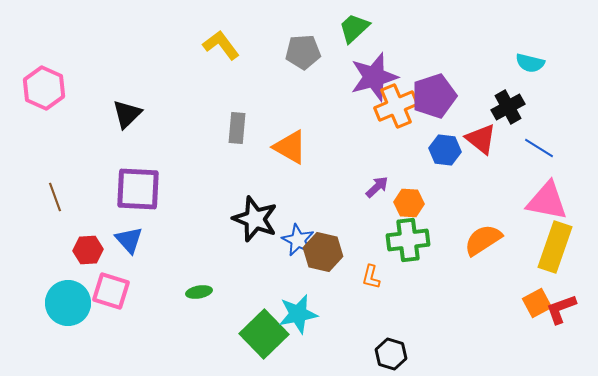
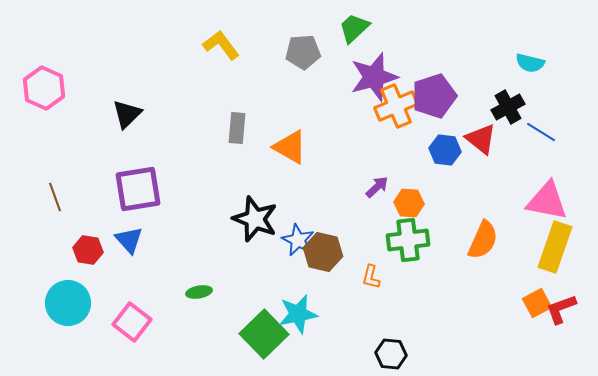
blue line: moved 2 px right, 16 px up
purple square: rotated 12 degrees counterclockwise
orange semicircle: rotated 147 degrees clockwise
red hexagon: rotated 12 degrees clockwise
pink square: moved 21 px right, 31 px down; rotated 21 degrees clockwise
black hexagon: rotated 12 degrees counterclockwise
